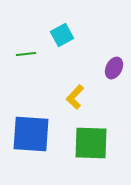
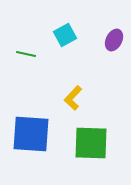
cyan square: moved 3 px right
green line: rotated 18 degrees clockwise
purple ellipse: moved 28 px up
yellow L-shape: moved 2 px left, 1 px down
